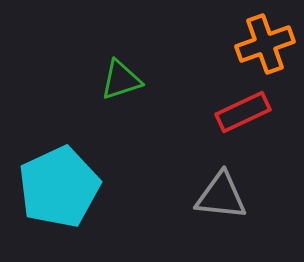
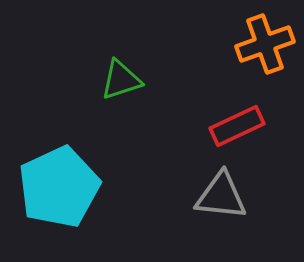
red rectangle: moved 6 px left, 14 px down
